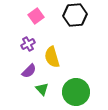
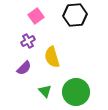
purple cross: moved 3 px up
purple semicircle: moved 5 px left, 3 px up
green triangle: moved 3 px right, 2 px down
